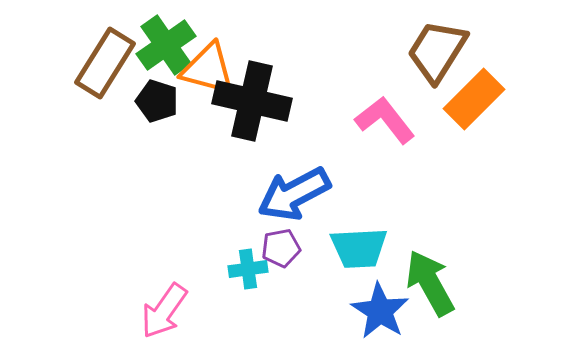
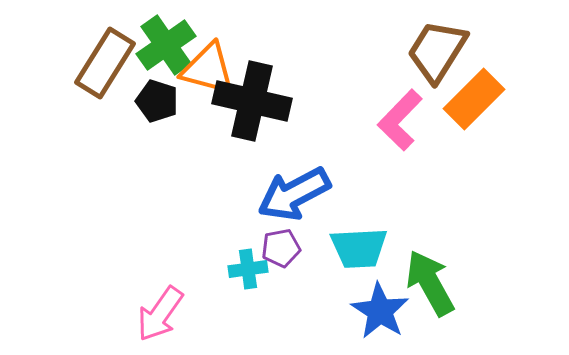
pink L-shape: moved 15 px right; rotated 98 degrees counterclockwise
pink arrow: moved 4 px left, 3 px down
